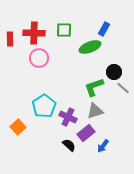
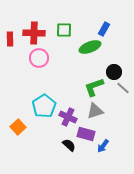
purple rectangle: moved 1 px down; rotated 54 degrees clockwise
